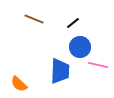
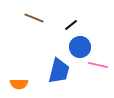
brown line: moved 1 px up
black line: moved 2 px left, 2 px down
blue trapezoid: moved 1 px left; rotated 12 degrees clockwise
orange semicircle: rotated 42 degrees counterclockwise
